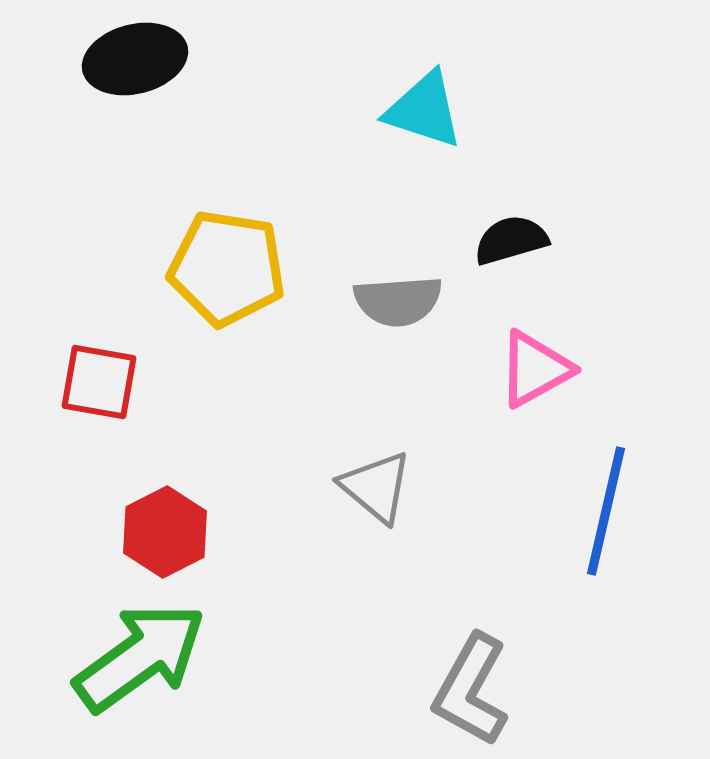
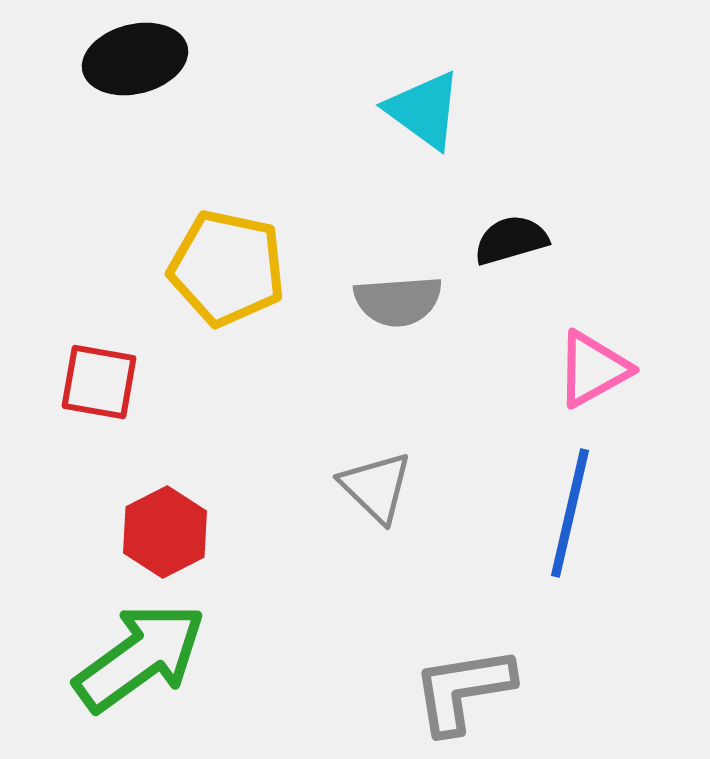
cyan triangle: rotated 18 degrees clockwise
yellow pentagon: rotated 3 degrees clockwise
pink triangle: moved 58 px right
gray triangle: rotated 4 degrees clockwise
blue line: moved 36 px left, 2 px down
gray L-shape: moved 8 px left; rotated 52 degrees clockwise
